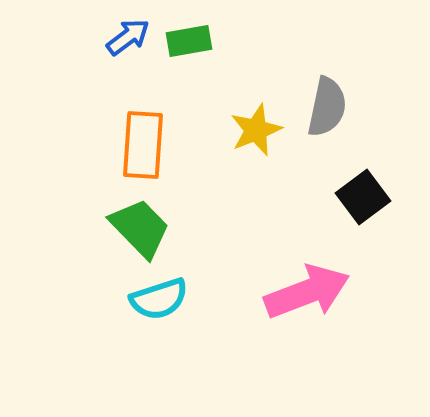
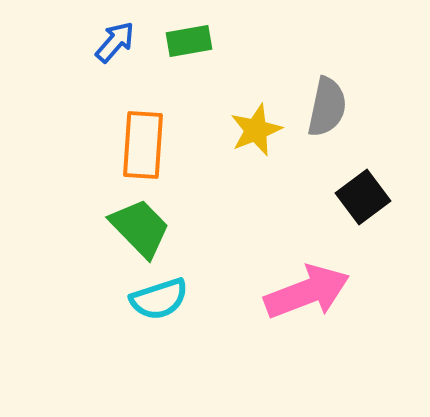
blue arrow: moved 13 px left, 5 px down; rotated 12 degrees counterclockwise
